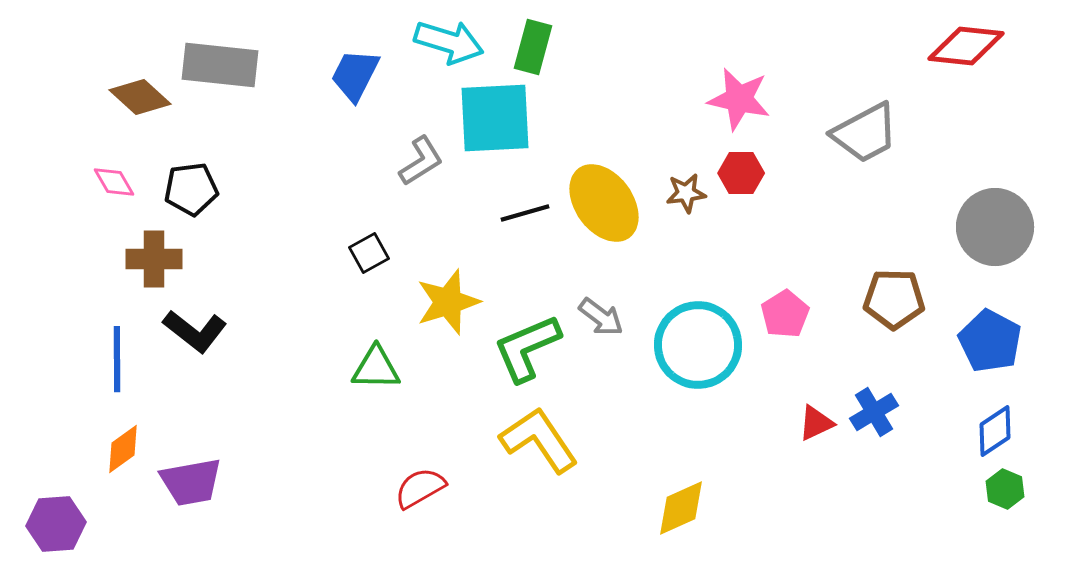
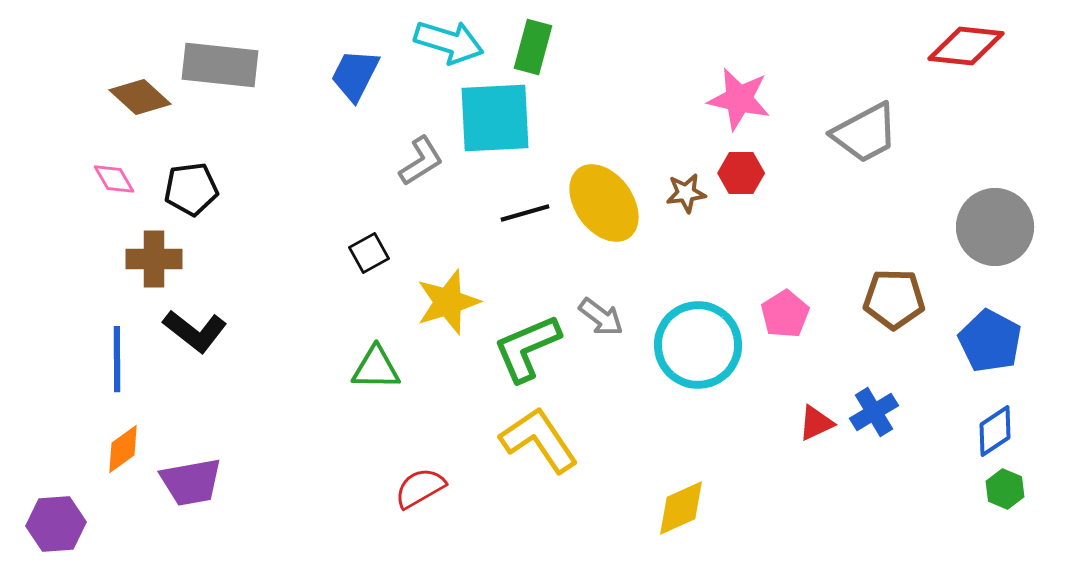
pink diamond: moved 3 px up
